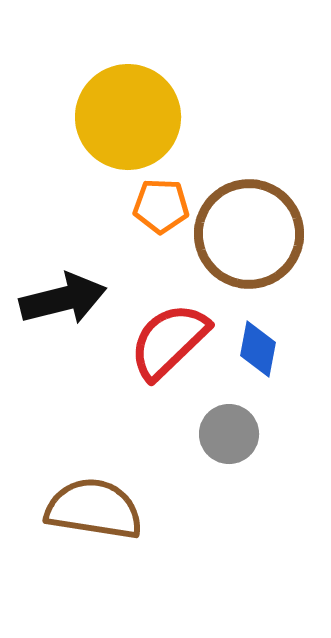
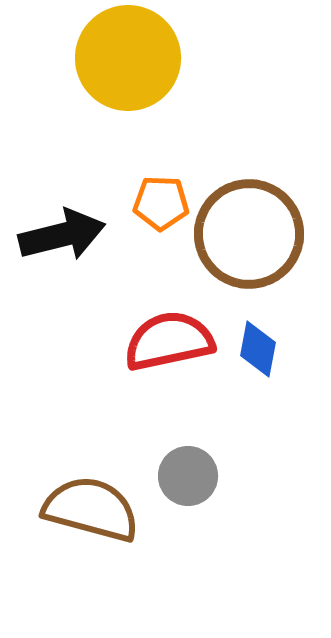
yellow circle: moved 59 px up
orange pentagon: moved 3 px up
black arrow: moved 1 px left, 64 px up
red semicircle: rotated 32 degrees clockwise
gray circle: moved 41 px left, 42 px down
brown semicircle: moved 3 px left; rotated 6 degrees clockwise
